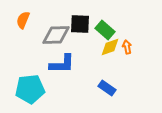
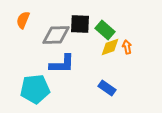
cyan pentagon: moved 5 px right
